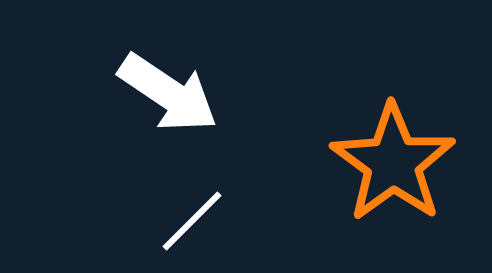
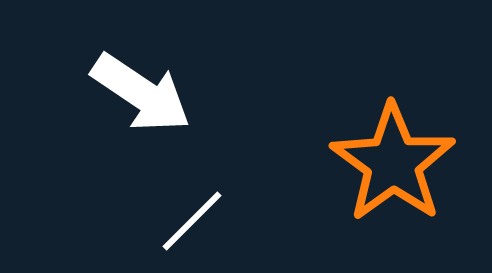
white arrow: moved 27 px left
